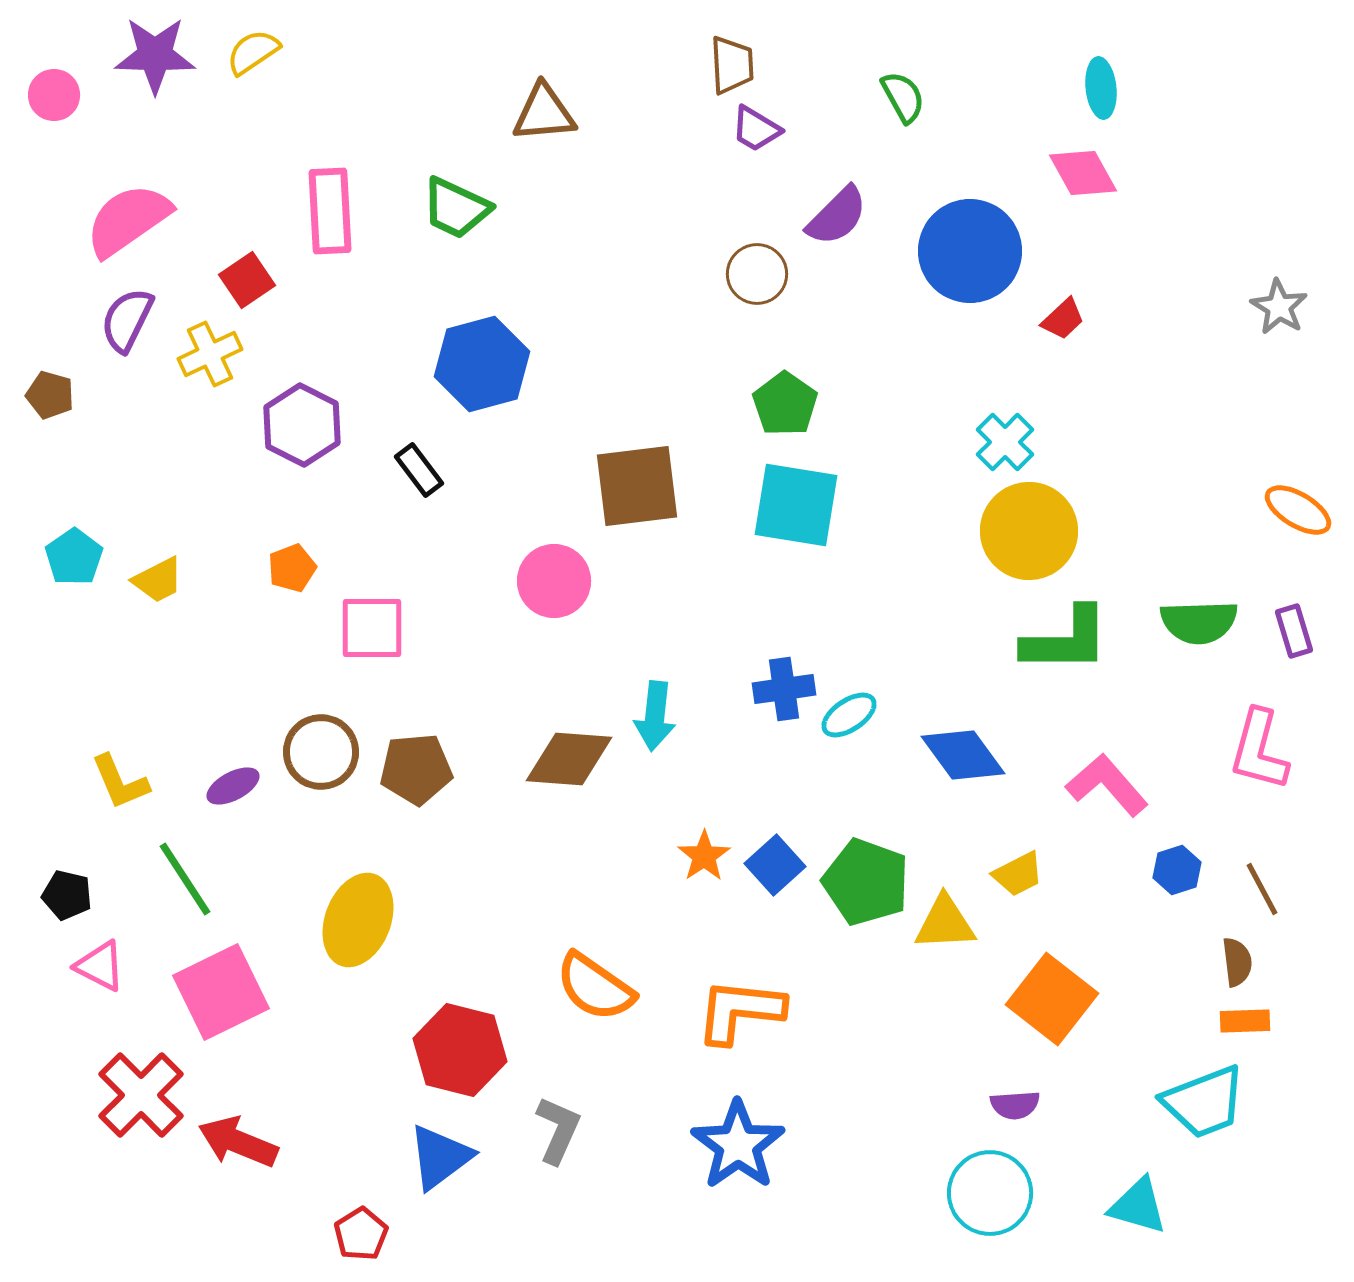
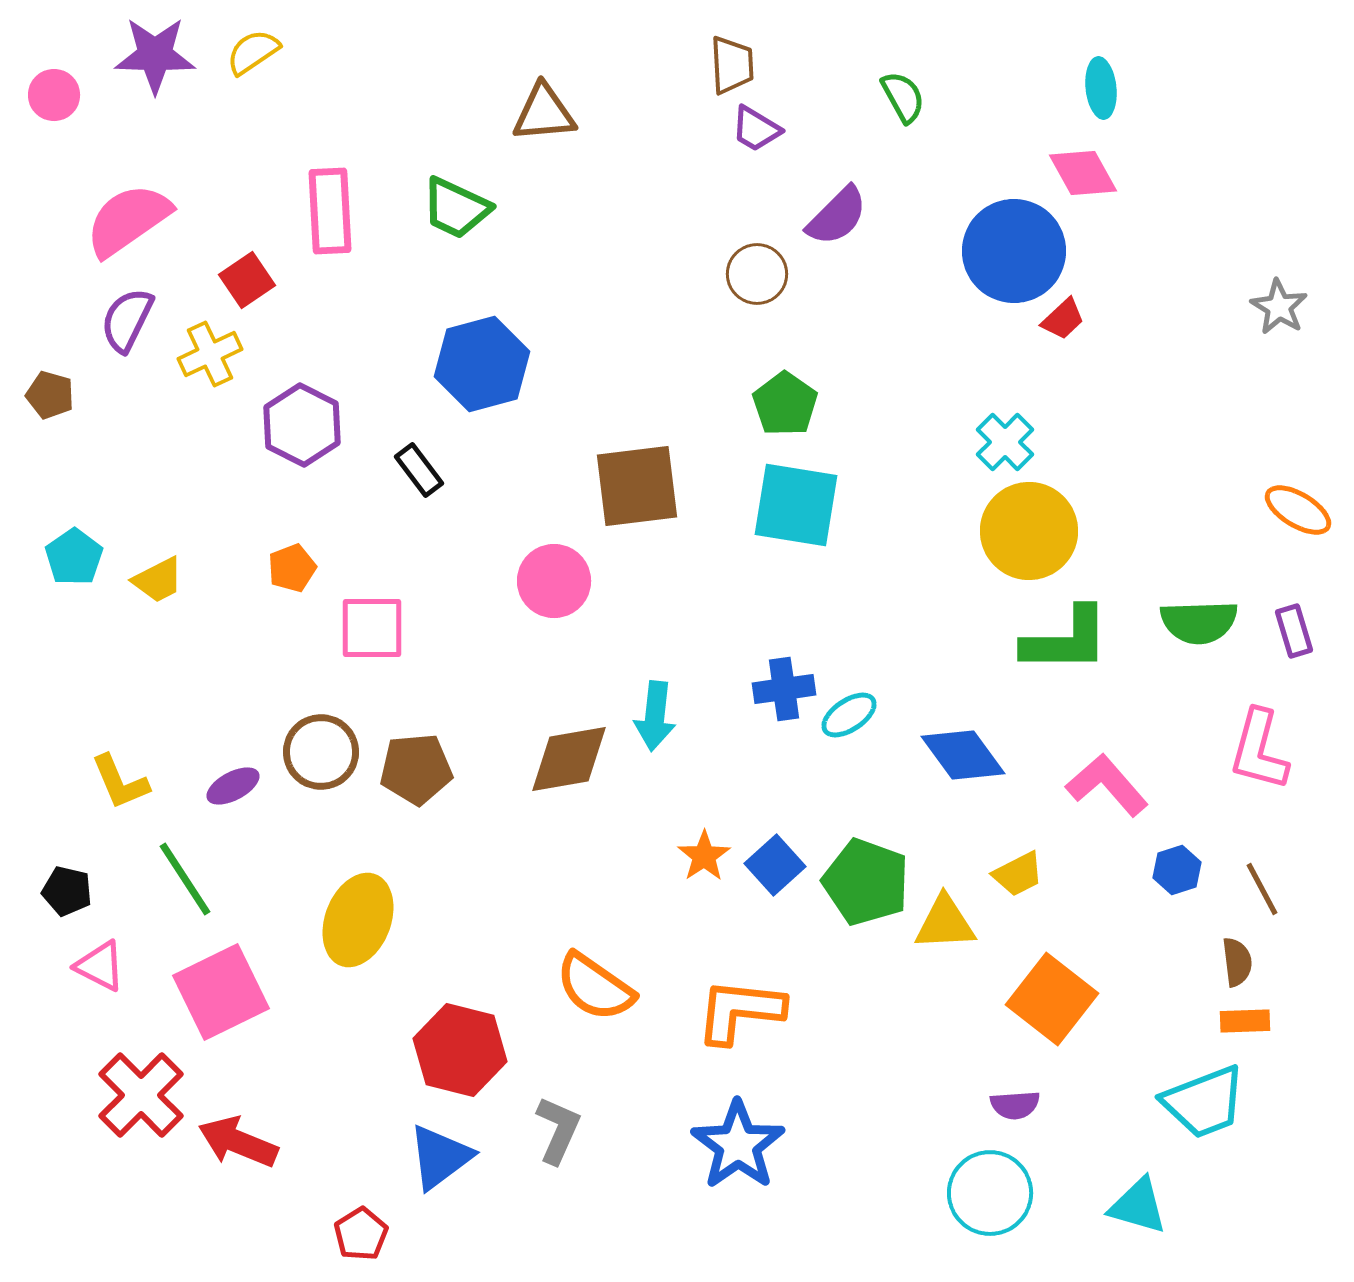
blue circle at (970, 251): moved 44 px right
brown diamond at (569, 759): rotated 14 degrees counterclockwise
black pentagon at (67, 895): moved 4 px up
